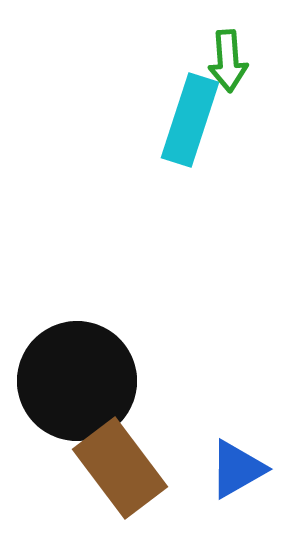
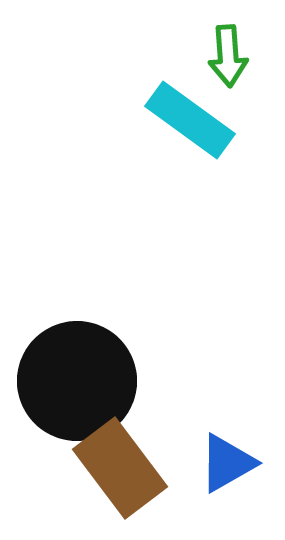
green arrow: moved 5 px up
cyan rectangle: rotated 72 degrees counterclockwise
blue triangle: moved 10 px left, 6 px up
